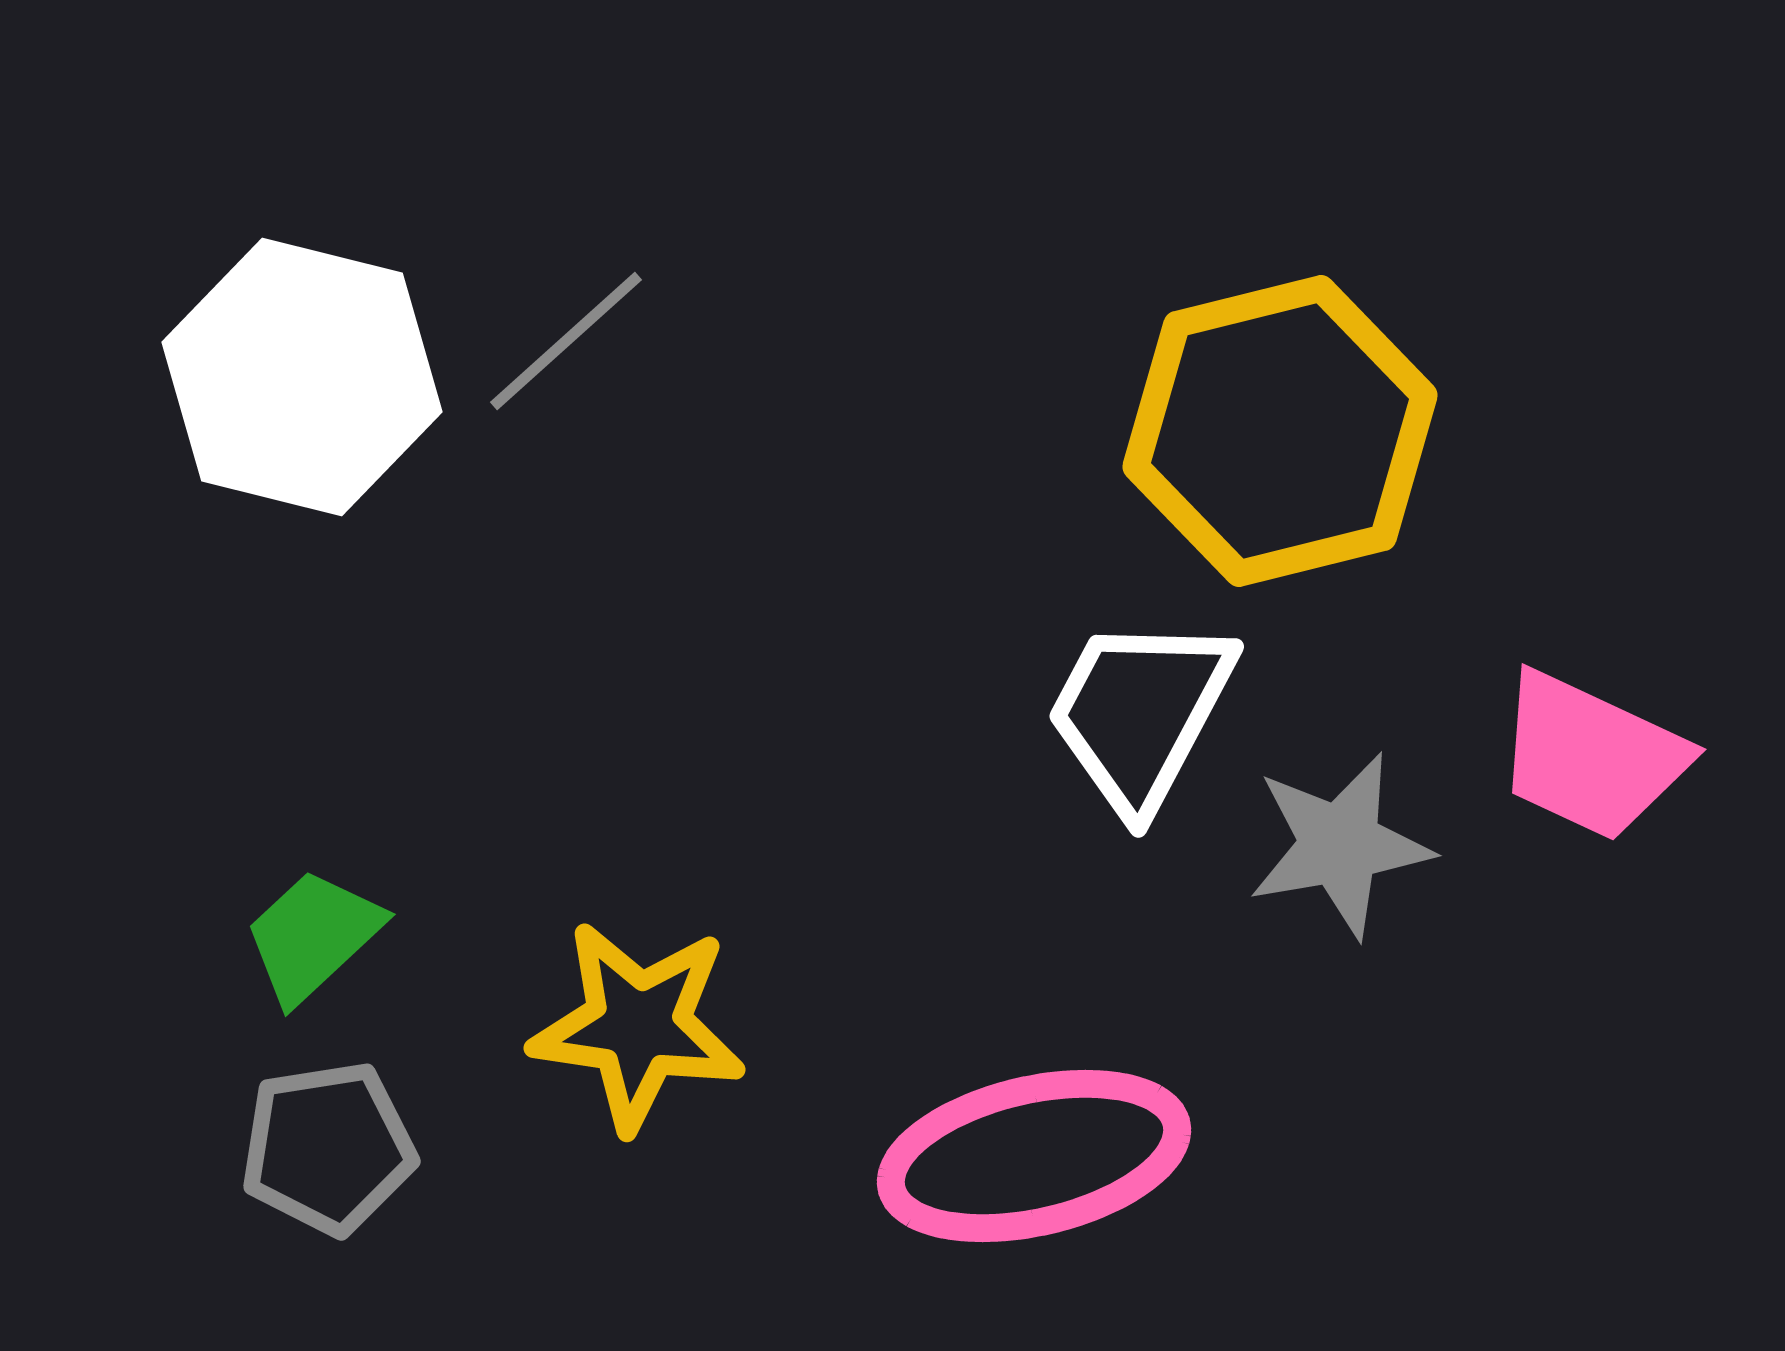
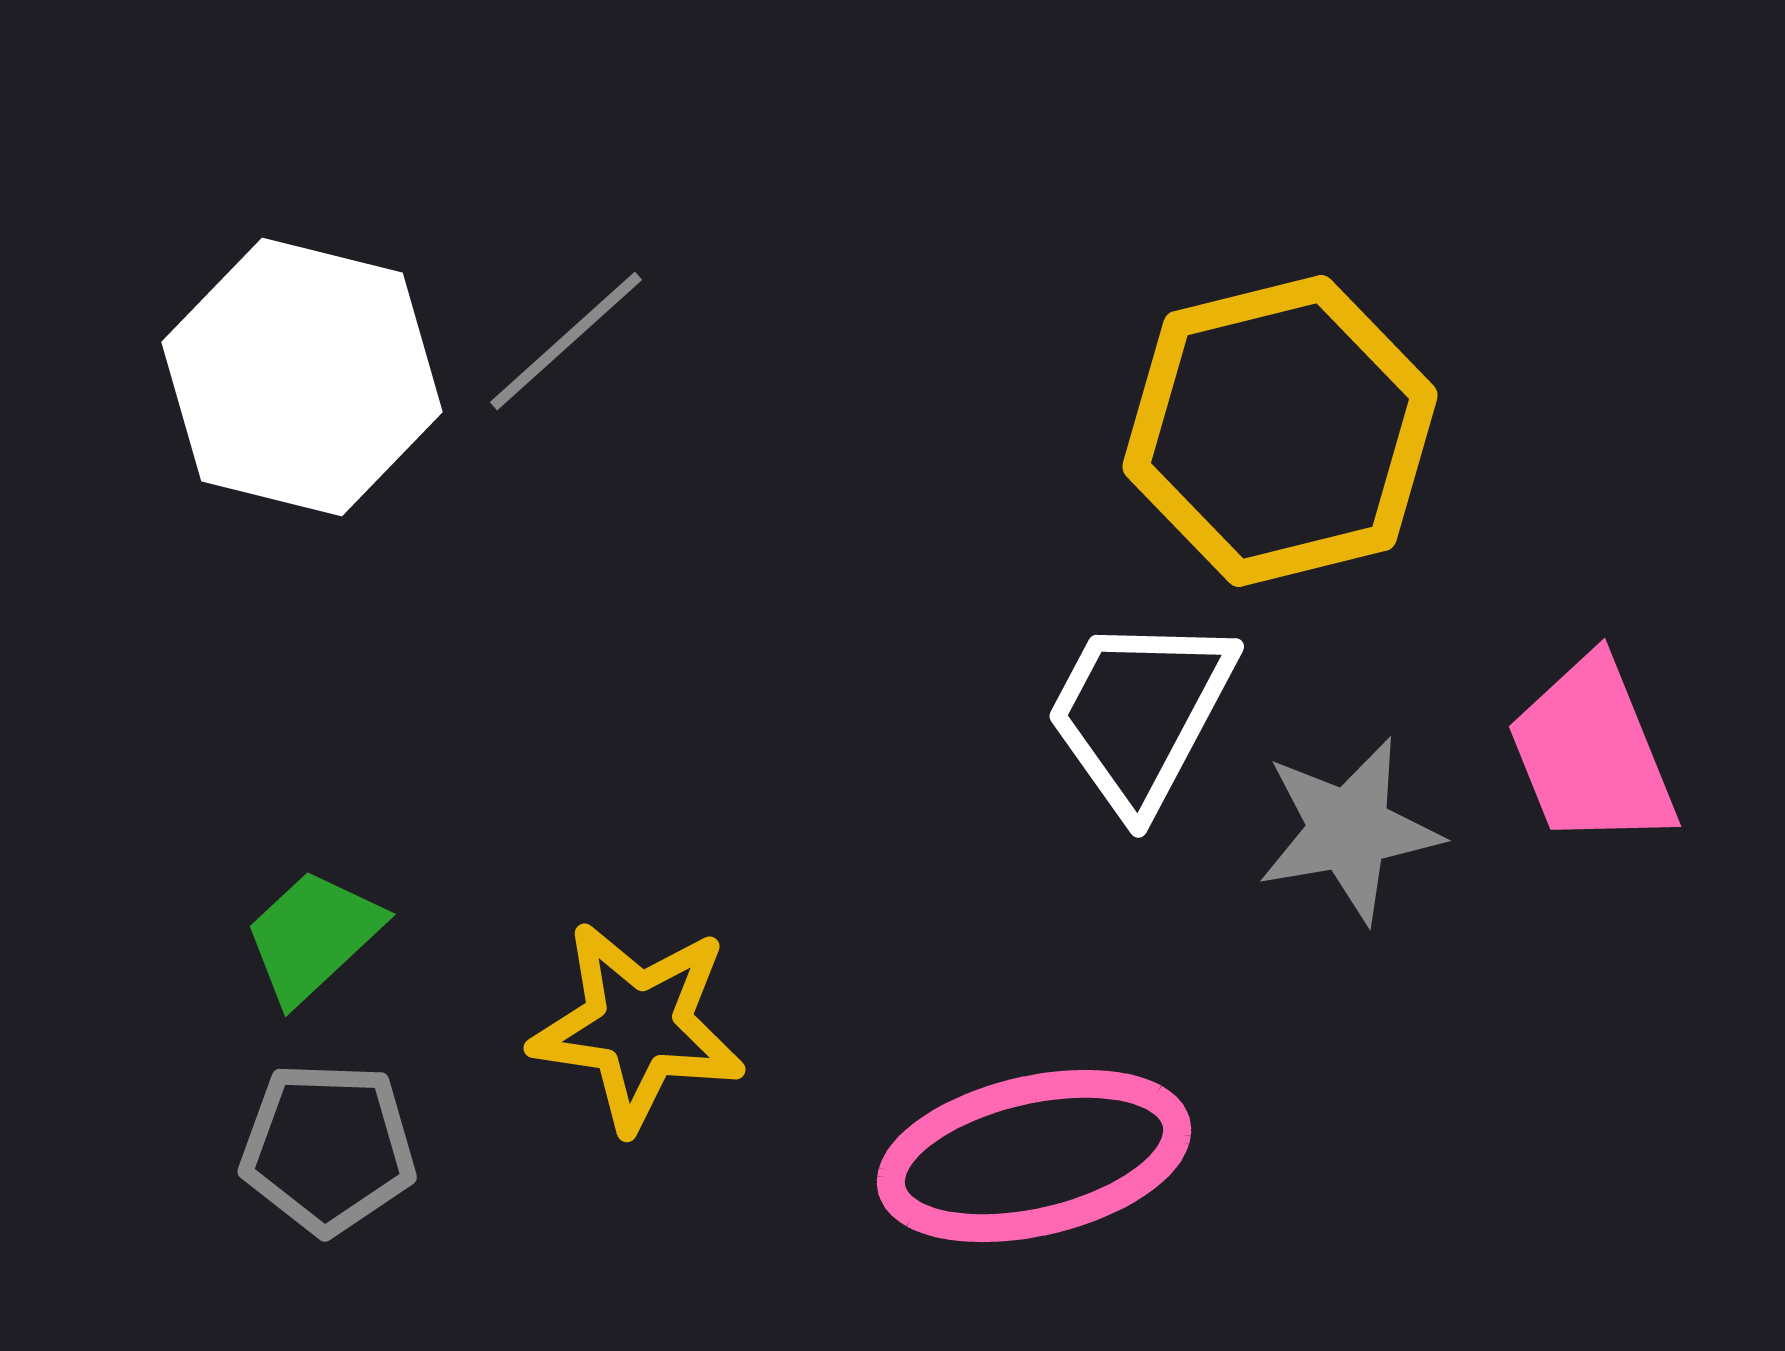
pink trapezoid: moved 1 px right, 3 px up; rotated 43 degrees clockwise
gray star: moved 9 px right, 15 px up
gray pentagon: rotated 11 degrees clockwise
